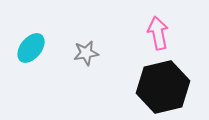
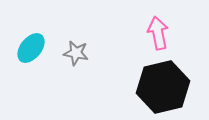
gray star: moved 10 px left; rotated 20 degrees clockwise
